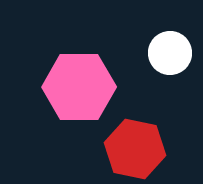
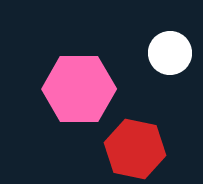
pink hexagon: moved 2 px down
